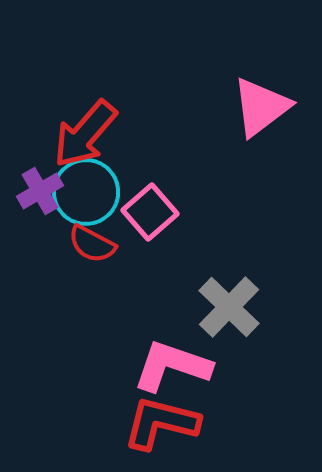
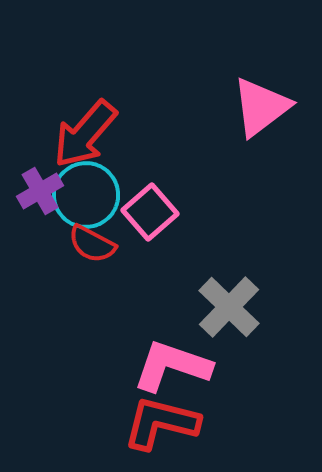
cyan circle: moved 3 px down
